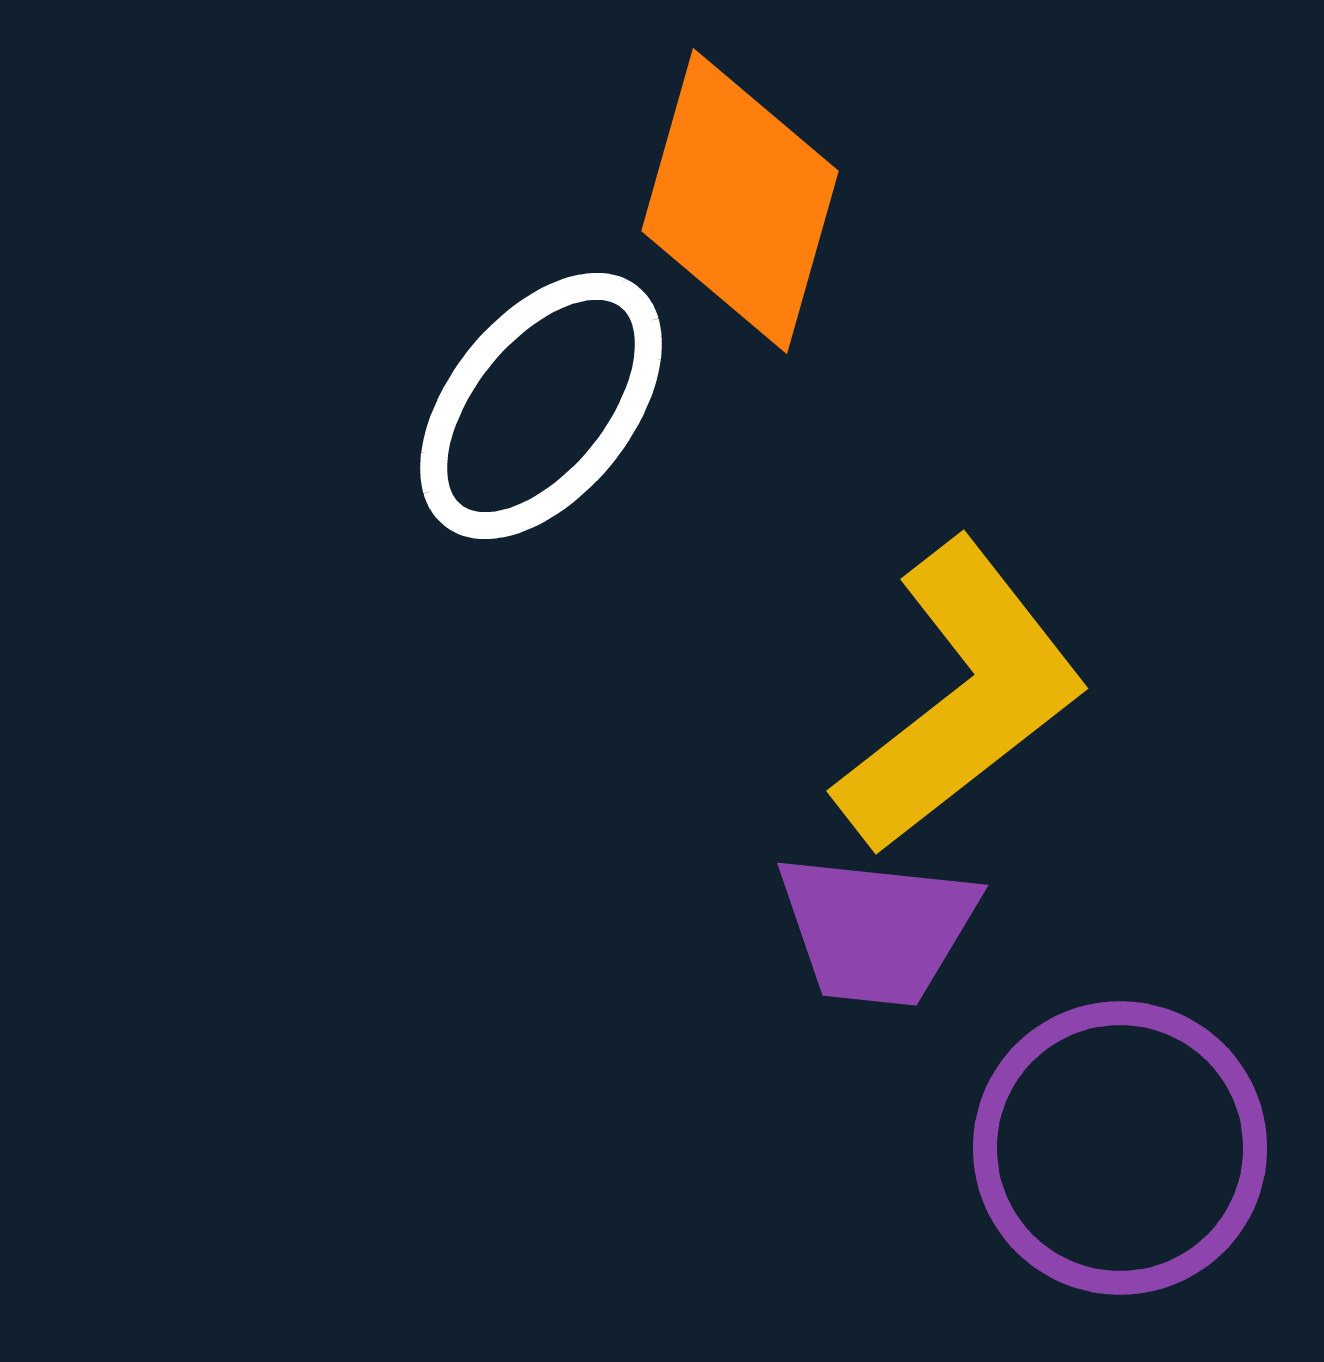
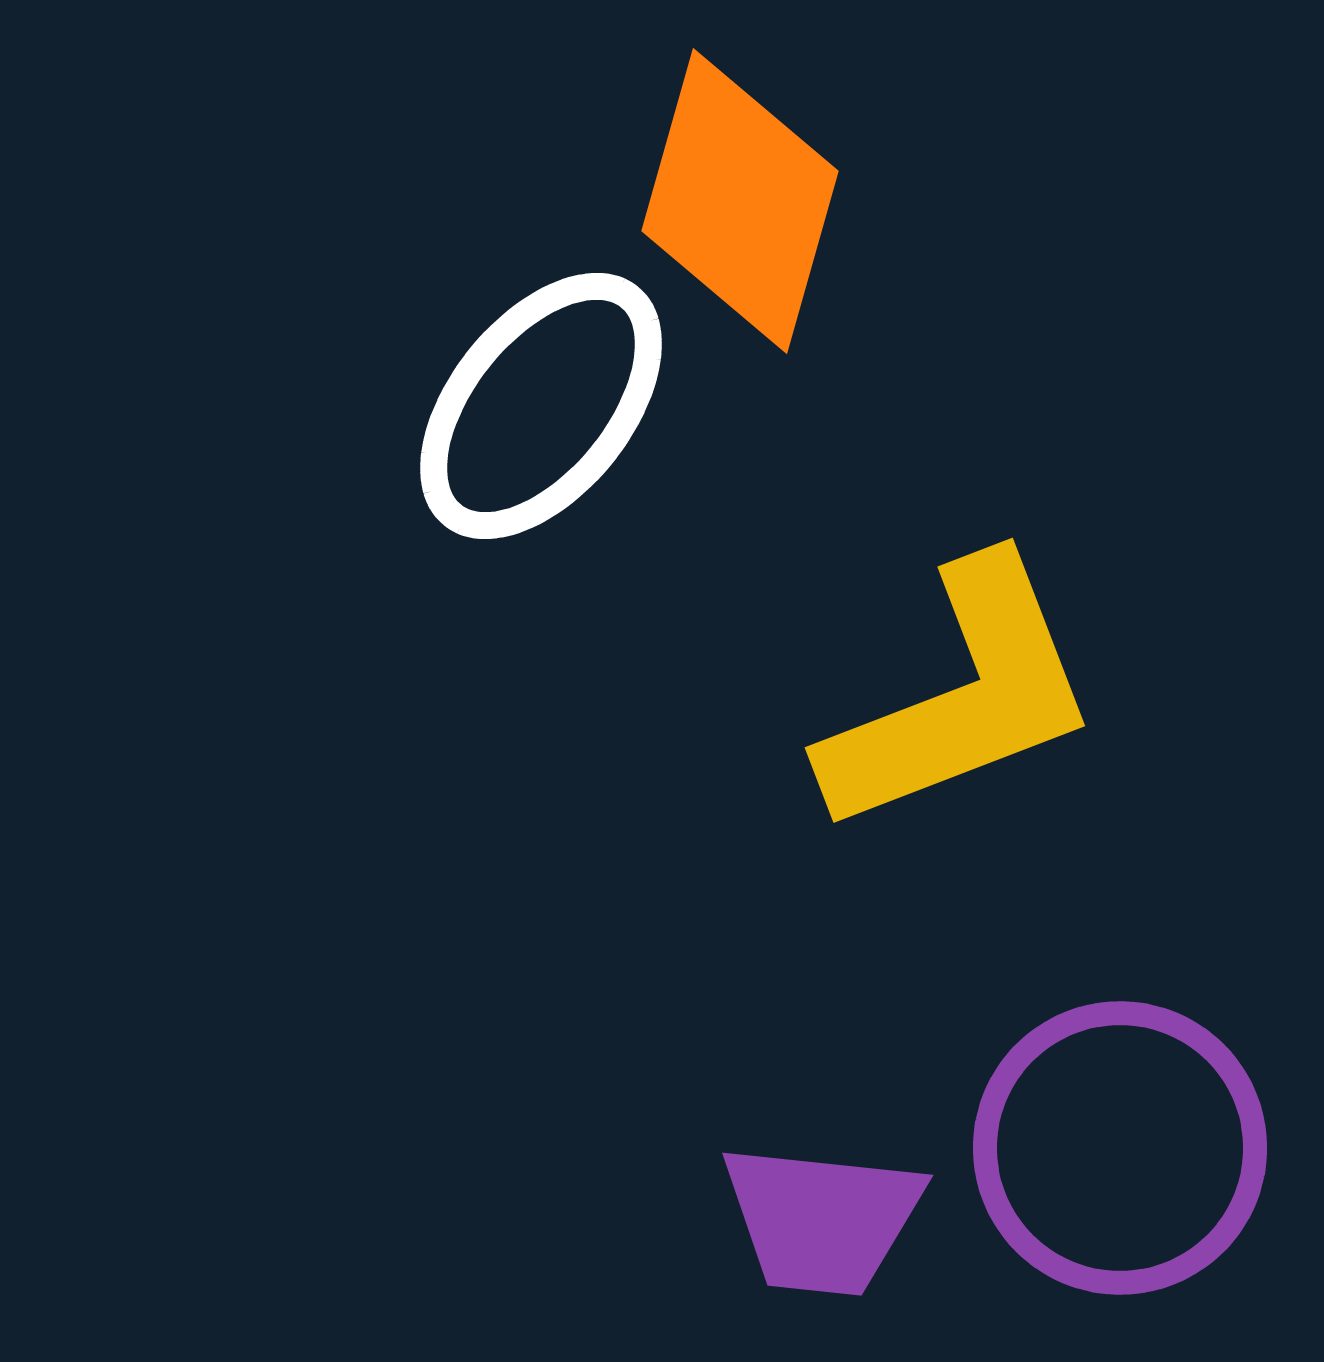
yellow L-shape: rotated 17 degrees clockwise
purple trapezoid: moved 55 px left, 290 px down
